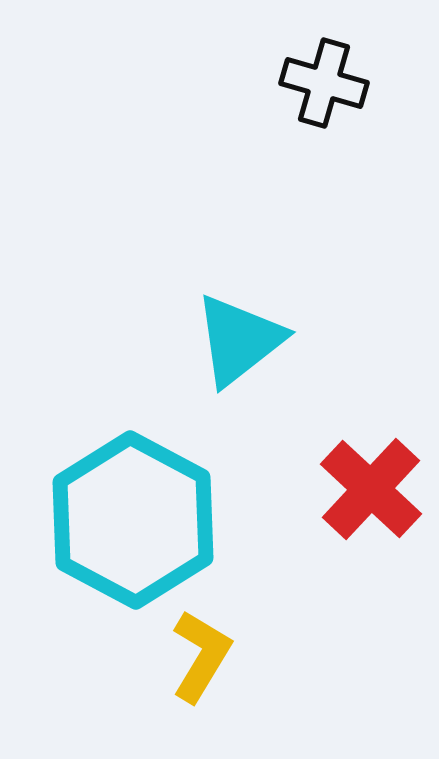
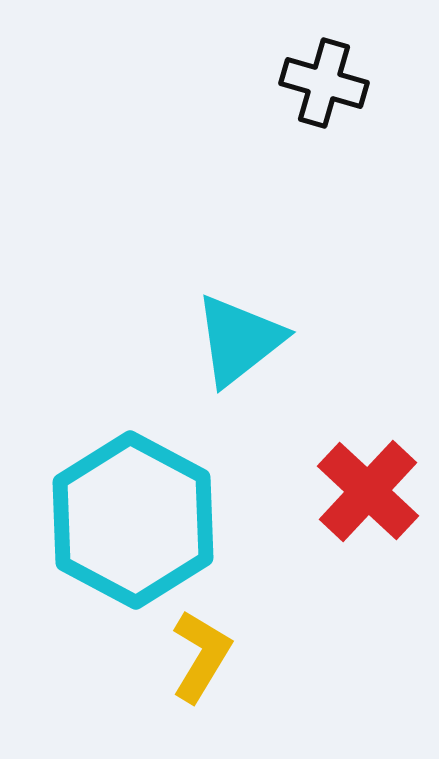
red cross: moved 3 px left, 2 px down
